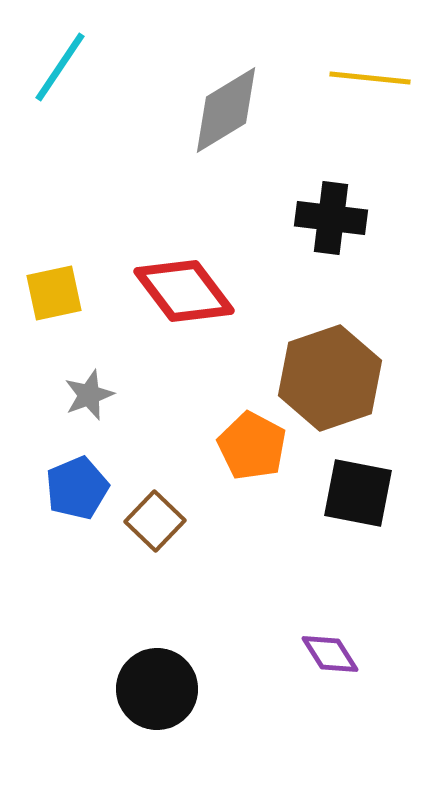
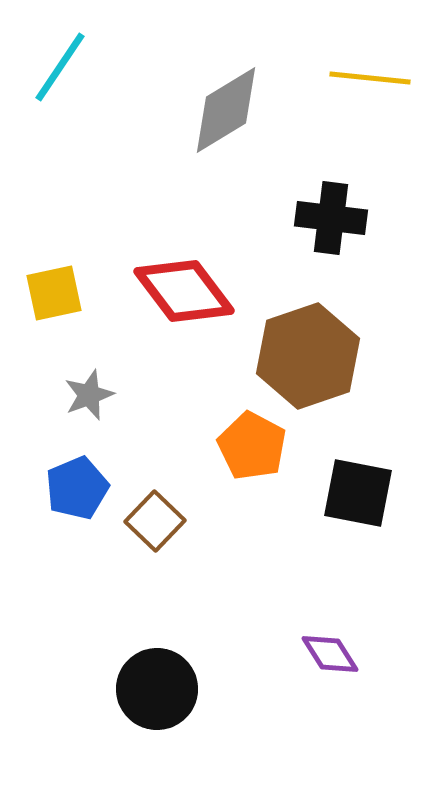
brown hexagon: moved 22 px left, 22 px up
